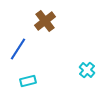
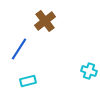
blue line: moved 1 px right
cyan cross: moved 2 px right, 1 px down; rotated 21 degrees counterclockwise
